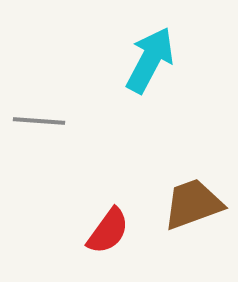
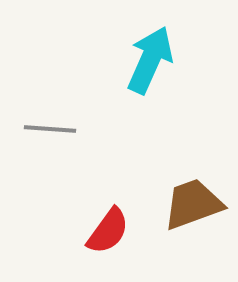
cyan arrow: rotated 4 degrees counterclockwise
gray line: moved 11 px right, 8 px down
